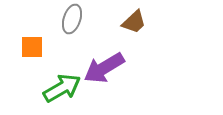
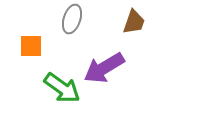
brown trapezoid: rotated 28 degrees counterclockwise
orange square: moved 1 px left, 1 px up
green arrow: rotated 66 degrees clockwise
